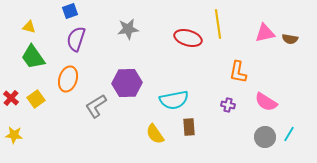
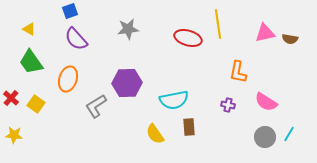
yellow triangle: moved 2 px down; rotated 16 degrees clockwise
purple semicircle: rotated 60 degrees counterclockwise
green trapezoid: moved 2 px left, 5 px down
yellow square: moved 5 px down; rotated 18 degrees counterclockwise
